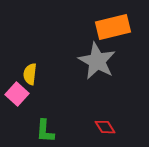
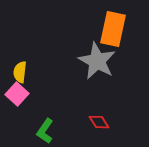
orange rectangle: moved 2 px down; rotated 64 degrees counterclockwise
yellow semicircle: moved 10 px left, 2 px up
red diamond: moved 6 px left, 5 px up
green L-shape: rotated 30 degrees clockwise
